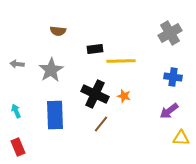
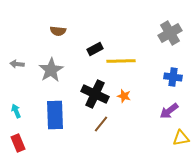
black rectangle: rotated 21 degrees counterclockwise
yellow triangle: rotated 12 degrees counterclockwise
red rectangle: moved 4 px up
